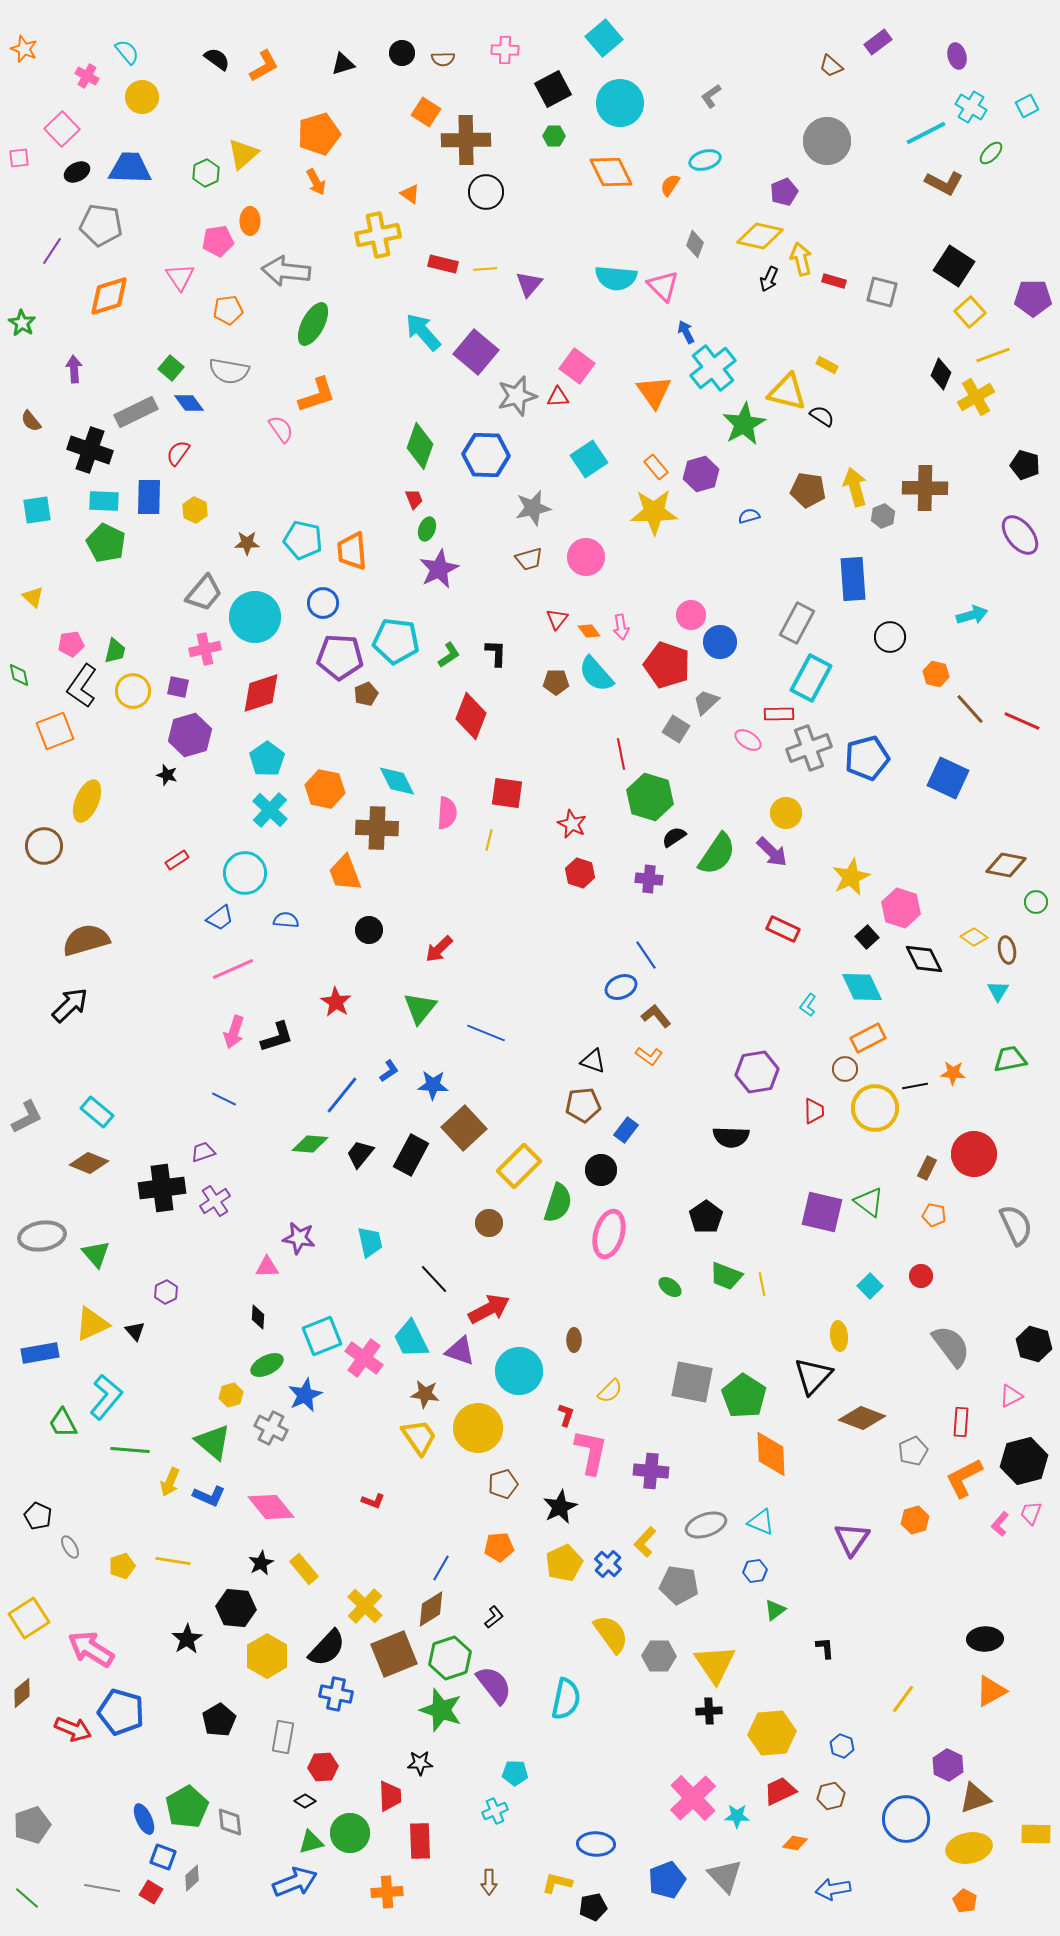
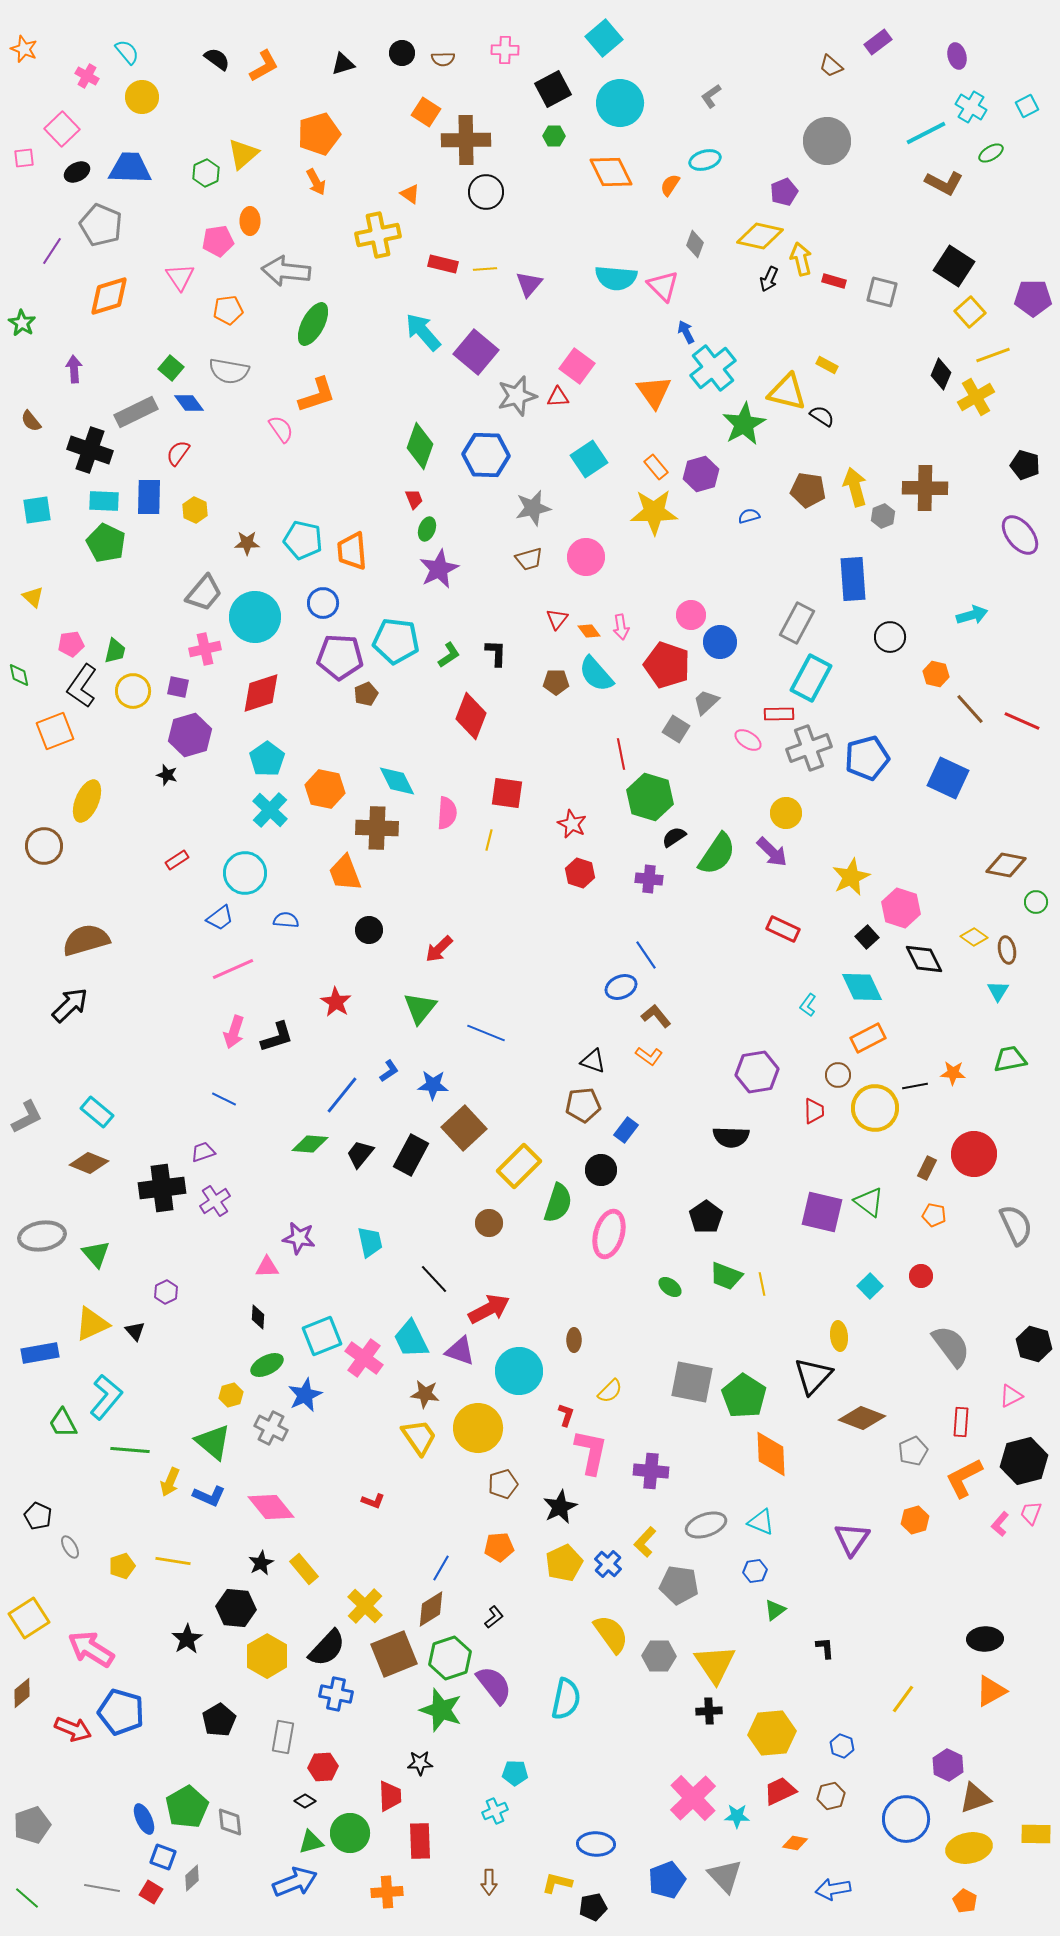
green ellipse at (991, 153): rotated 15 degrees clockwise
pink square at (19, 158): moved 5 px right
gray pentagon at (101, 225): rotated 15 degrees clockwise
brown circle at (845, 1069): moved 7 px left, 6 px down
